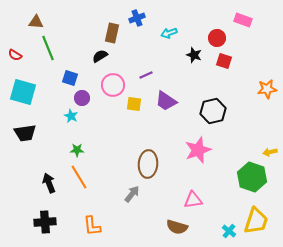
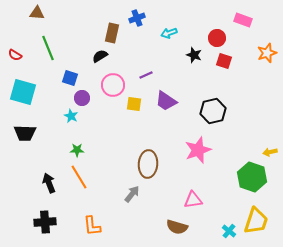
brown triangle: moved 1 px right, 9 px up
orange star: moved 36 px up; rotated 12 degrees counterclockwise
black trapezoid: rotated 10 degrees clockwise
